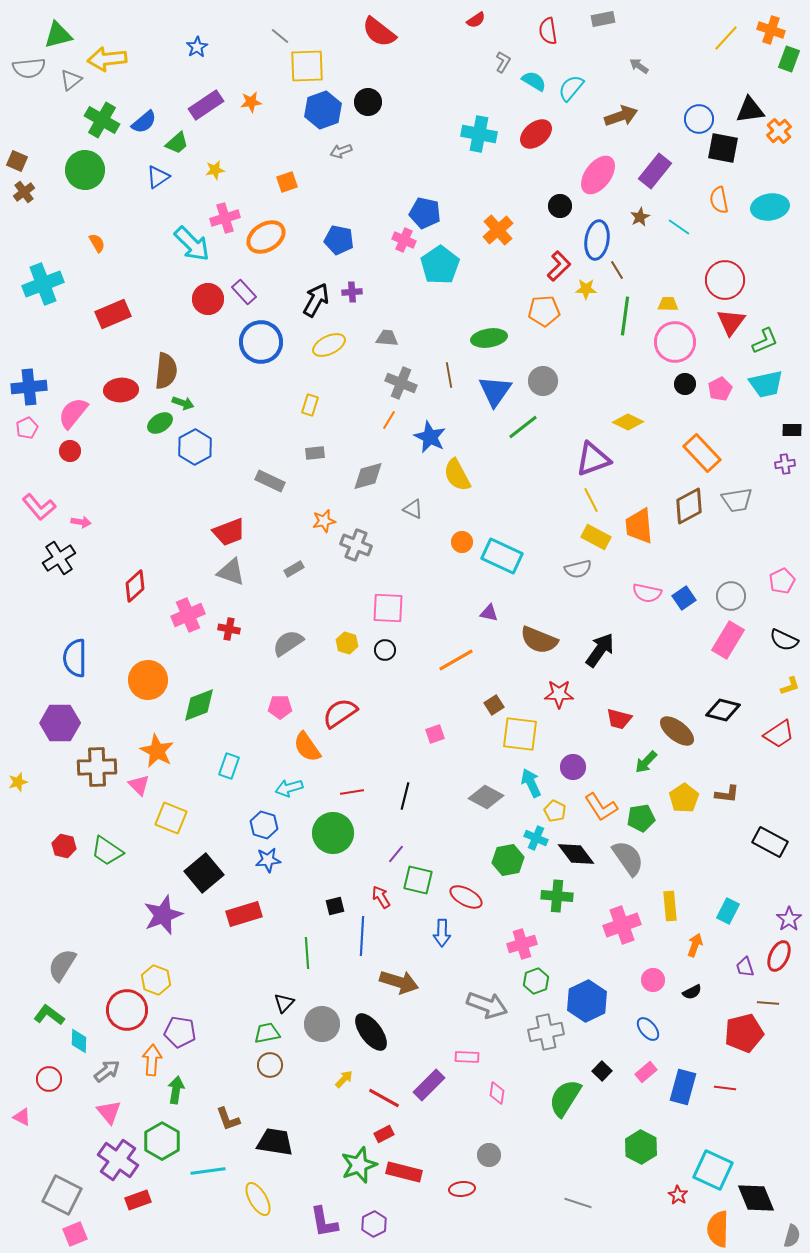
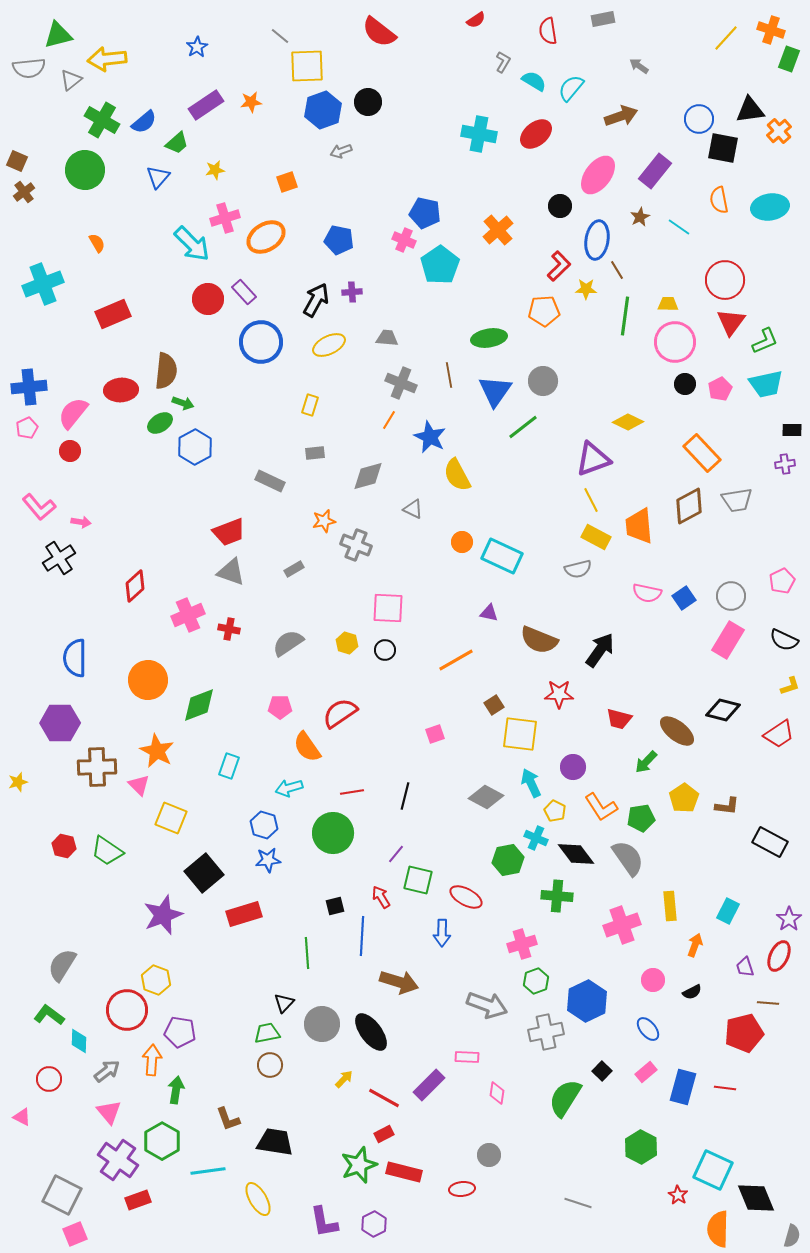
blue triangle at (158, 177): rotated 15 degrees counterclockwise
brown L-shape at (727, 794): moved 12 px down
